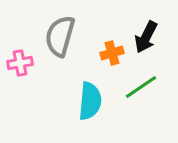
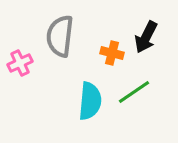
gray semicircle: rotated 9 degrees counterclockwise
orange cross: rotated 30 degrees clockwise
pink cross: rotated 15 degrees counterclockwise
green line: moved 7 px left, 5 px down
